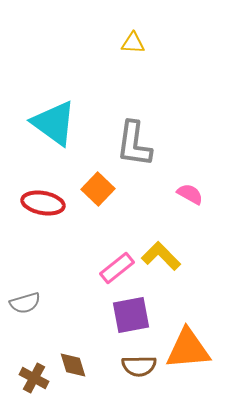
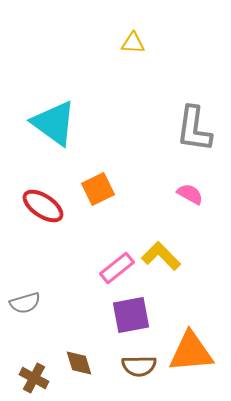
gray L-shape: moved 60 px right, 15 px up
orange square: rotated 20 degrees clockwise
red ellipse: moved 3 px down; rotated 24 degrees clockwise
orange triangle: moved 3 px right, 3 px down
brown diamond: moved 6 px right, 2 px up
